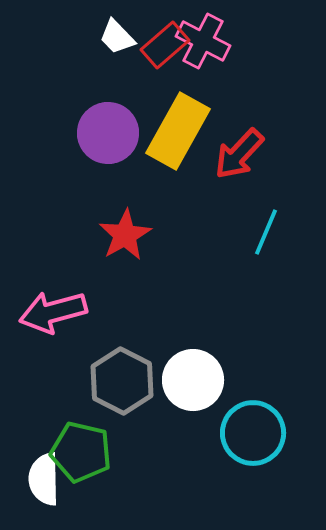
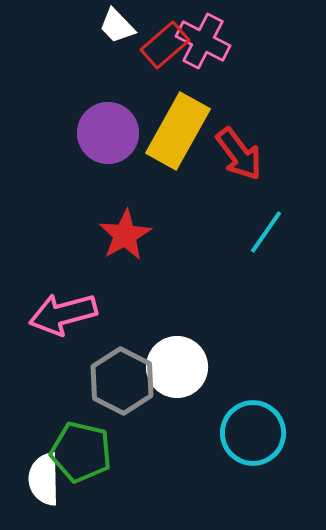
white trapezoid: moved 11 px up
red arrow: rotated 80 degrees counterclockwise
cyan line: rotated 12 degrees clockwise
pink arrow: moved 10 px right, 2 px down
white circle: moved 16 px left, 13 px up
